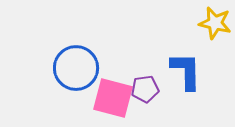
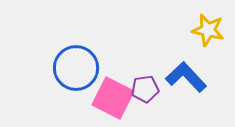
yellow star: moved 7 px left, 7 px down
blue L-shape: moved 6 px down; rotated 42 degrees counterclockwise
pink square: rotated 12 degrees clockwise
